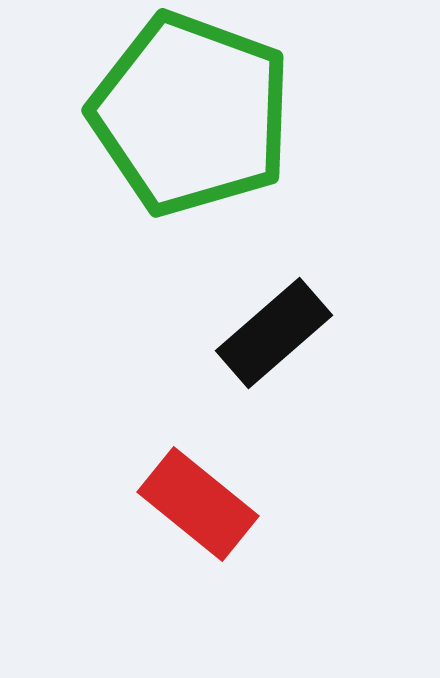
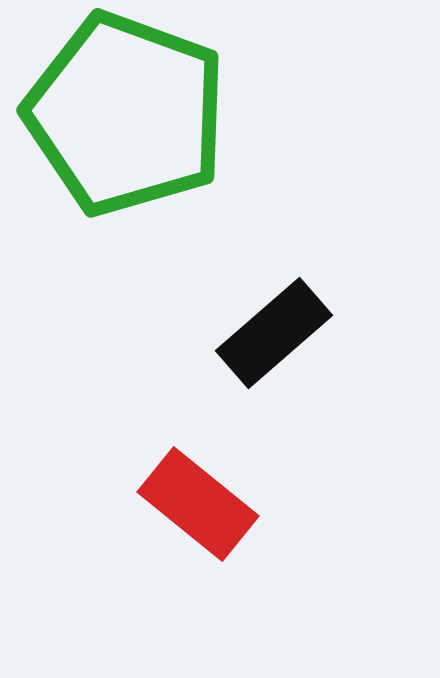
green pentagon: moved 65 px left
